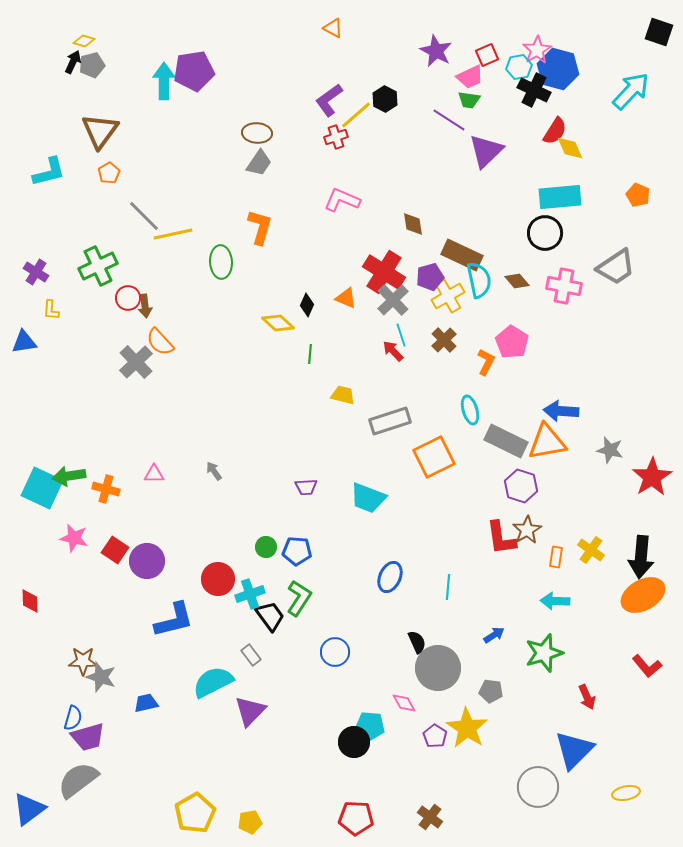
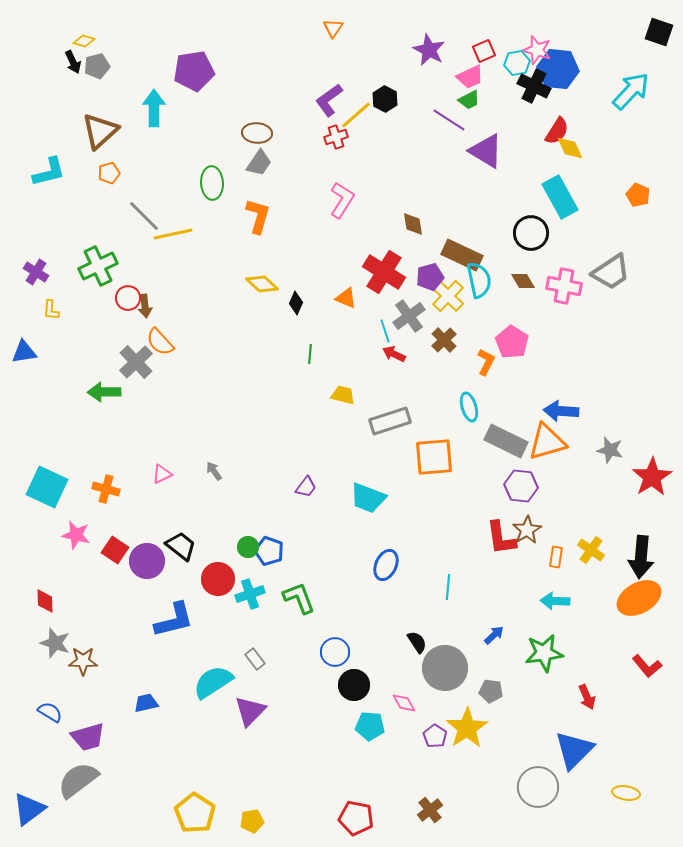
orange triangle at (333, 28): rotated 35 degrees clockwise
pink star at (537, 50): rotated 24 degrees counterclockwise
purple star at (436, 51): moved 7 px left, 1 px up
red square at (487, 55): moved 3 px left, 4 px up
black arrow at (73, 62): rotated 130 degrees clockwise
gray pentagon at (92, 65): moved 5 px right, 1 px down
cyan hexagon at (519, 67): moved 2 px left, 4 px up
blue hexagon at (558, 69): rotated 9 degrees counterclockwise
cyan arrow at (164, 81): moved 10 px left, 27 px down
black cross at (534, 90): moved 4 px up
green trapezoid at (469, 100): rotated 35 degrees counterclockwise
brown triangle at (100, 131): rotated 12 degrees clockwise
red semicircle at (555, 131): moved 2 px right
purple triangle at (486, 151): rotated 45 degrees counterclockwise
orange pentagon at (109, 173): rotated 15 degrees clockwise
cyan rectangle at (560, 197): rotated 66 degrees clockwise
pink L-shape at (342, 200): rotated 99 degrees clockwise
orange L-shape at (260, 227): moved 2 px left, 11 px up
black circle at (545, 233): moved 14 px left
green ellipse at (221, 262): moved 9 px left, 79 px up
gray trapezoid at (616, 267): moved 5 px left, 5 px down
brown diamond at (517, 281): moved 6 px right; rotated 10 degrees clockwise
yellow cross at (448, 296): rotated 16 degrees counterclockwise
gray cross at (393, 300): moved 16 px right, 16 px down; rotated 8 degrees clockwise
black diamond at (307, 305): moved 11 px left, 2 px up
yellow diamond at (278, 323): moved 16 px left, 39 px up
cyan line at (401, 335): moved 16 px left, 4 px up
blue triangle at (24, 342): moved 10 px down
red arrow at (393, 351): moved 1 px right, 3 px down; rotated 20 degrees counterclockwise
cyan ellipse at (470, 410): moved 1 px left, 3 px up
orange triangle at (547, 442): rotated 6 degrees counterclockwise
orange square at (434, 457): rotated 21 degrees clockwise
pink triangle at (154, 474): moved 8 px right; rotated 25 degrees counterclockwise
green arrow at (69, 476): moved 35 px right, 84 px up; rotated 8 degrees clockwise
purple hexagon at (521, 486): rotated 12 degrees counterclockwise
purple trapezoid at (306, 487): rotated 50 degrees counterclockwise
cyan square at (42, 488): moved 5 px right, 1 px up
pink star at (74, 538): moved 2 px right, 3 px up
green circle at (266, 547): moved 18 px left
blue pentagon at (297, 551): moved 28 px left; rotated 16 degrees clockwise
blue ellipse at (390, 577): moved 4 px left, 12 px up
orange ellipse at (643, 595): moved 4 px left, 3 px down
green L-shape at (299, 598): rotated 54 degrees counterclockwise
red diamond at (30, 601): moved 15 px right
black trapezoid at (270, 616): moved 89 px left, 70 px up; rotated 16 degrees counterclockwise
blue arrow at (494, 635): rotated 10 degrees counterclockwise
black semicircle at (417, 642): rotated 10 degrees counterclockwise
green star at (544, 653): rotated 9 degrees clockwise
gray rectangle at (251, 655): moved 4 px right, 4 px down
gray circle at (438, 668): moved 7 px right
gray star at (101, 677): moved 46 px left, 34 px up
cyan semicircle at (213, 682): rotated 6 degrees counterclockwise
blue semicircle at (73, 718): moved 23 px left, 6 px up; rotated 75 degrees counterclockwise
yellow star at (467, 728): rotated 6 degrees clockwise
black circle at (354, 742): moved 57 px up
yellow ellipse at (626, 793): rotated 20 degrees clockwise
yellow pentagon at (195, 813): rotated 9 degrees counterclockwise
brown cross at (430, 817): moved 7 px up; rotated 15 degrees clockwise
red pentagon at (356, 818): rotated 8 degrees clockwise
yellow pentagon at (250, 822): moved 2 px right, 1 px up
